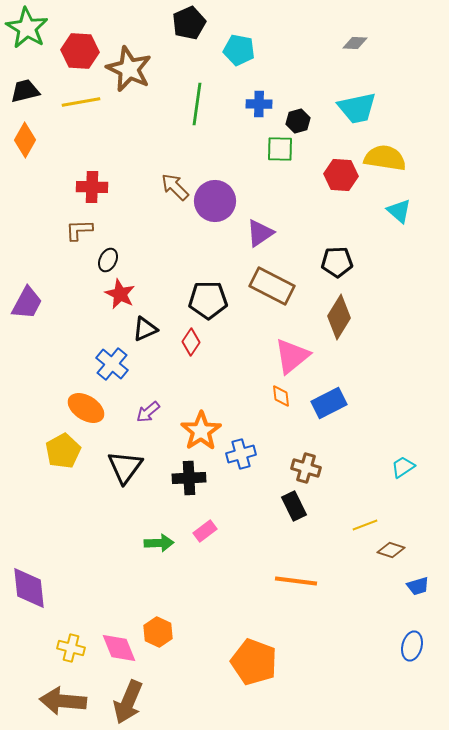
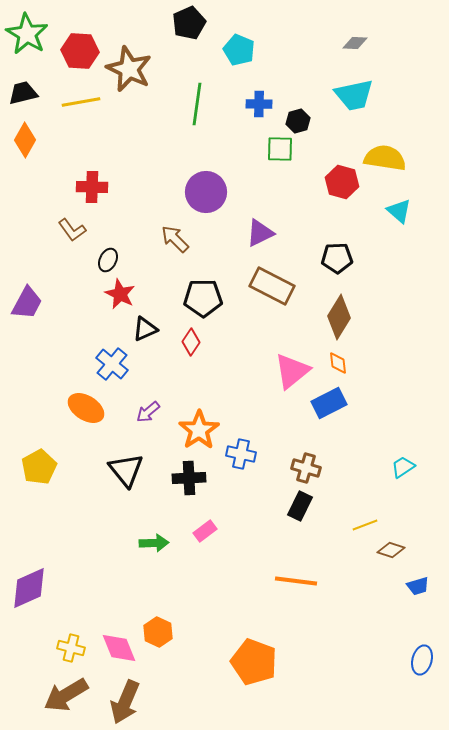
green star at (27, 28): moved 6 px down
cyan pentagon at (239, 50): rotated 12 degrees clockwise
black trapezoid at (25, 91): moved 2 px left, 2 px down
cyan trapezoid at (357, 108): moved 3 px left, 13 px up
red hexagon at (341, 175): moved 1 px right, 7 px down; rotated 12 degrees clockwise
brown arrow at (175, 187): moved 52 px down
purple circle at (215, 201): moved 9 px left, 9 px up
brown L-shape at (79, 230): moved 7 px left; rotated 124 degrees counterclockwise
purple triangle at (260, 233): rotated 8 degrees clockwise
black pentagon at (337, 262): moved 4 px up
black pentagon at (208, 300): moved 5 px left, 2 px up
pink triangle at (292, 356): moved 15 px down
orange diamond at (281, 396): moved 57 px right, 33 px up
orange star at (201, 431): moved 2 px left, 1 px up
yellow pentagon at (63, 451): moved 24 px left, 16 px down
blue cross at (241, 454): rotated 28 degrees clockwise
black triangle at (125, 467): moved 1 px right, 3 px down; rotated 15 degrees counterclockwise
black rectangle at (294, 506): moved 6 px right; rotated 52 degrees clockwise
green arrow at (159, 543): moved 5 px left
purple diamond at (29, 588): rotated 72 degrees clockwise
blue ellipse at (412, 646): moved 10 px right, 14 px down
brown arrow at (63, 701): moved 3 px right, 6 px up; rotated 36 degrees counterclockwise
brown arrow at (128, 702): moved 3 px left
